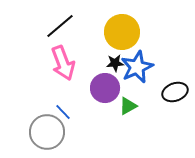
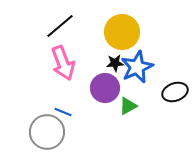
blue line: rotated 24 degrees counterclockwise
